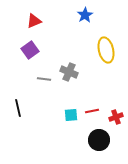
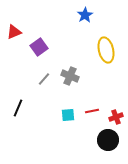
red triangle: moved 20 px left, 11 px down
purple square: moved 9 px right, 3 px up
gray cross: moved 1 px right, 4 px down
gray line: rotated 56 degrees counterclockwise
black line: rotated 36 degrees clockwise
cyan square: moved 3 px left
black circle: moved 9 px right
